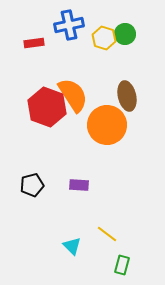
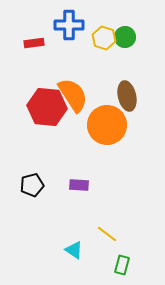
blue cross: rotated 12 degrees clockwise
green circle: moved 3 px down
red hexagon: rotated 15 degrees counterclockwise
cyan triangle: moved 2 px right, 4 px down; rotated 12 degrees counterclockwise
